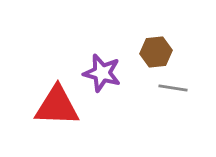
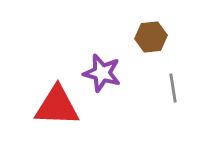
brown hexagon: moved 5 px left, 15 px up
gray line: rotated 72 degrees clockwise
